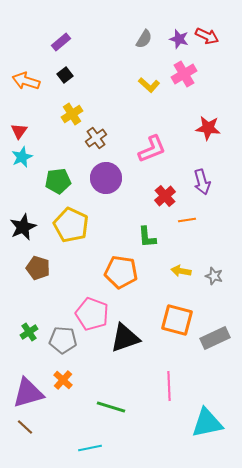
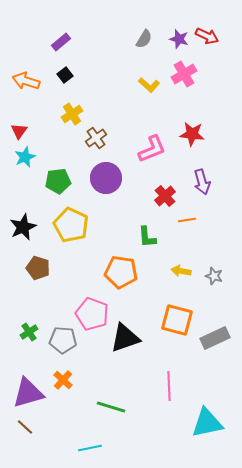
red star: moved 16 px left, 6 px down
cyan star: moved 3 px right
